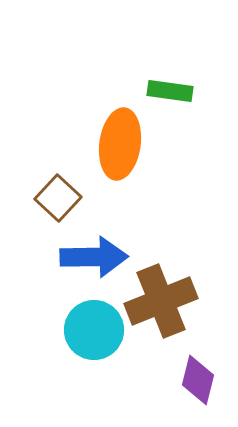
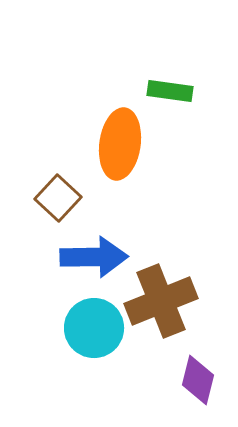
cyan circle: moved 2 px up
